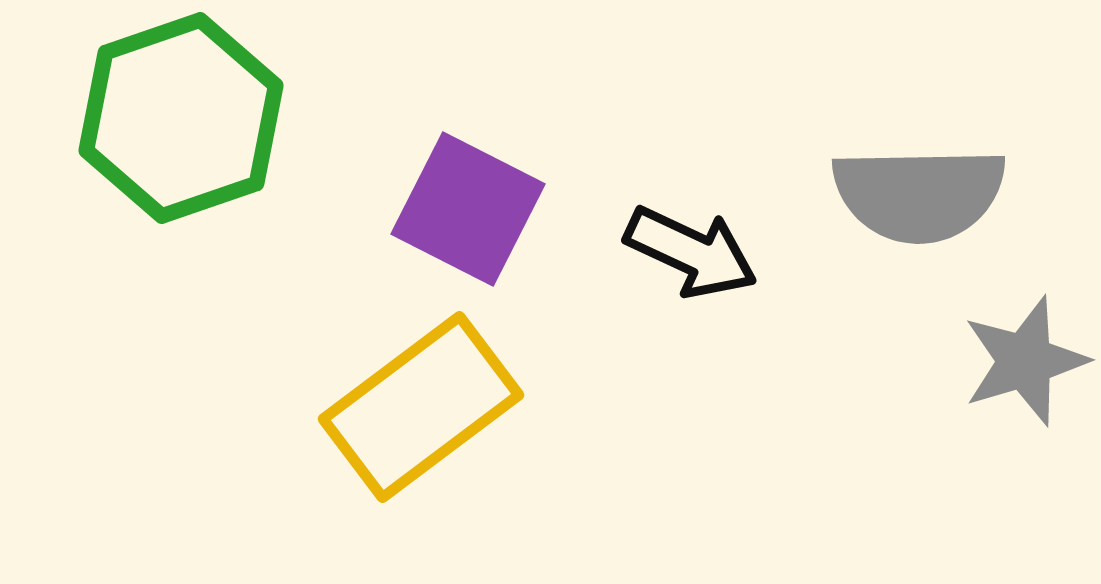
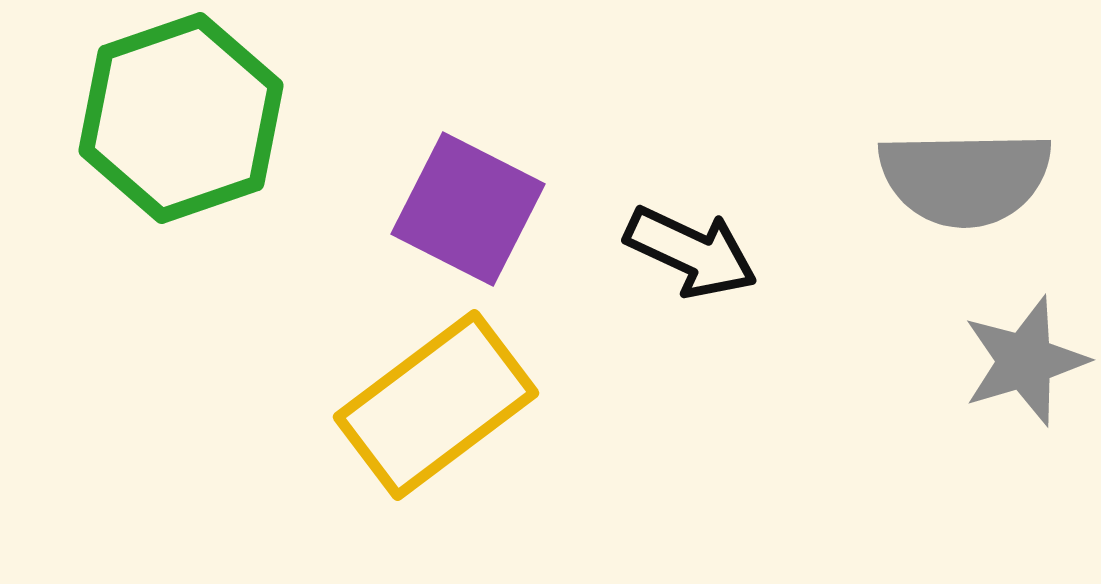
gray semicircle: moved 46 px right, 16 px up
yellow rectangle: moved 15 px right, 2 px up
